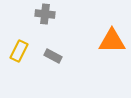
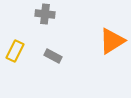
orange triangle: rotated 32 degrees counterclockwise
yellow rectangle: moved 4 px left
